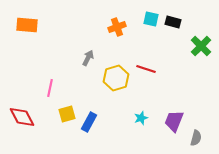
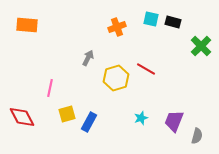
red line: rotated 12 degrees clockwise
gray semicircle: moved 1 px right, 2 px up
